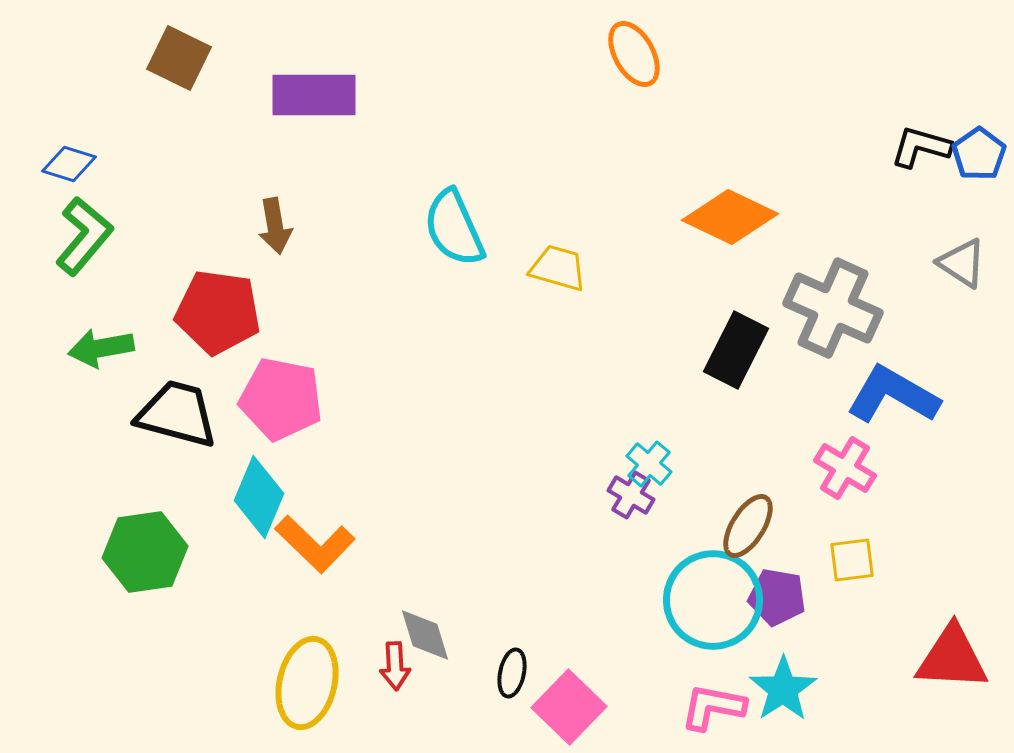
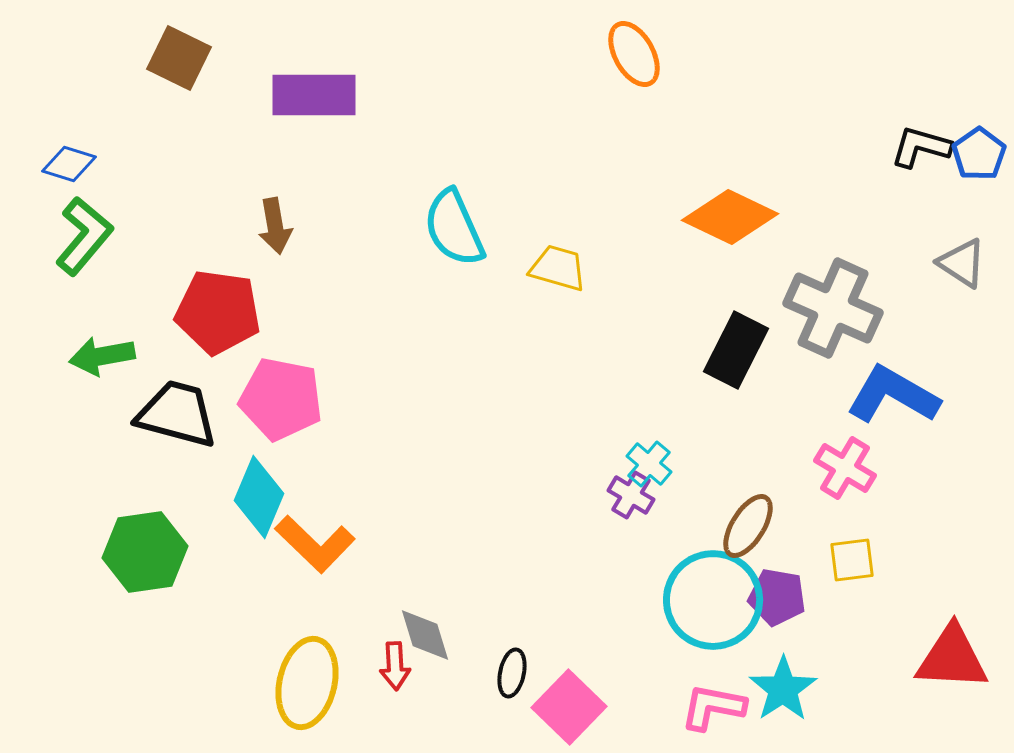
green arrow: moved 1 px right, 8 px down
